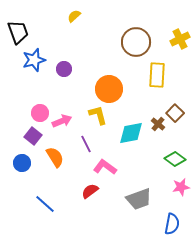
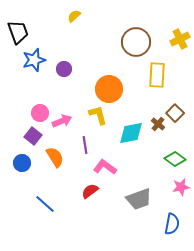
purple line: moved 1 px left, 1 px down; rotated 18 degrees clockwise
